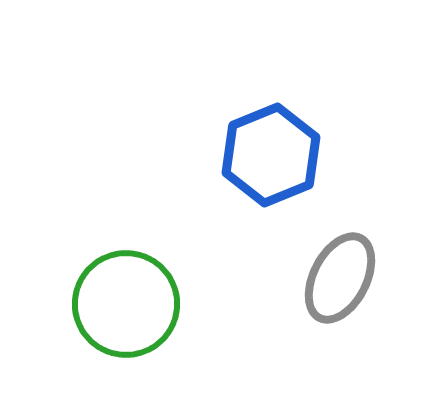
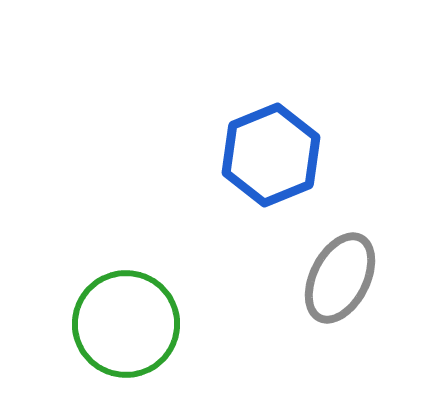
green circle: moved 20 px down
